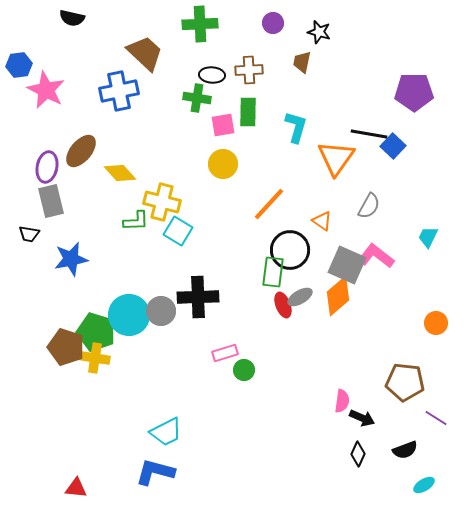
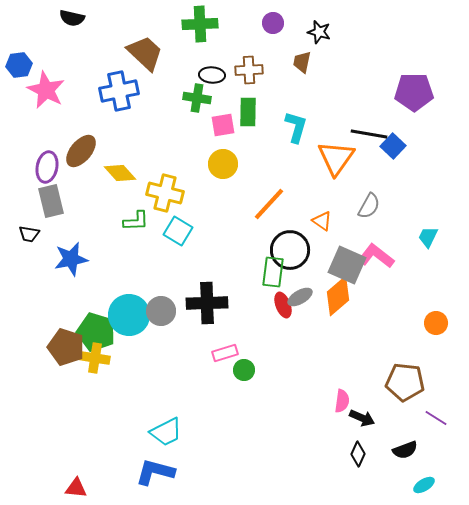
yellow cross at (162, 202): moved 3 px right, 9 px up
black cross at (198, 297): moved 9 px right, 6 px down
